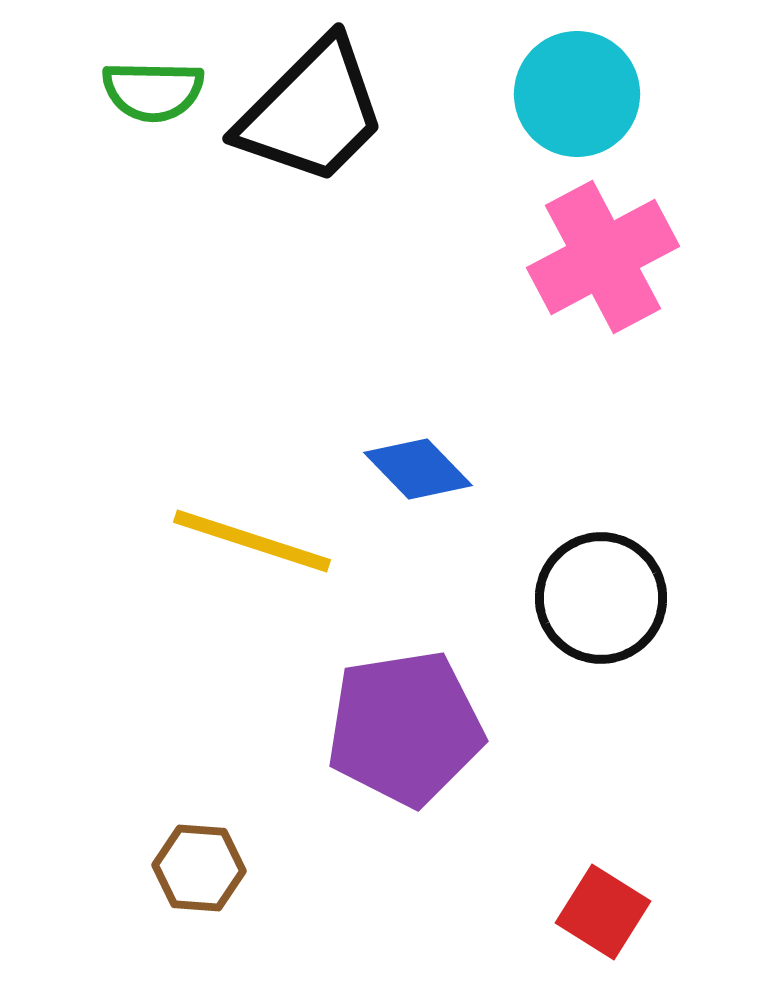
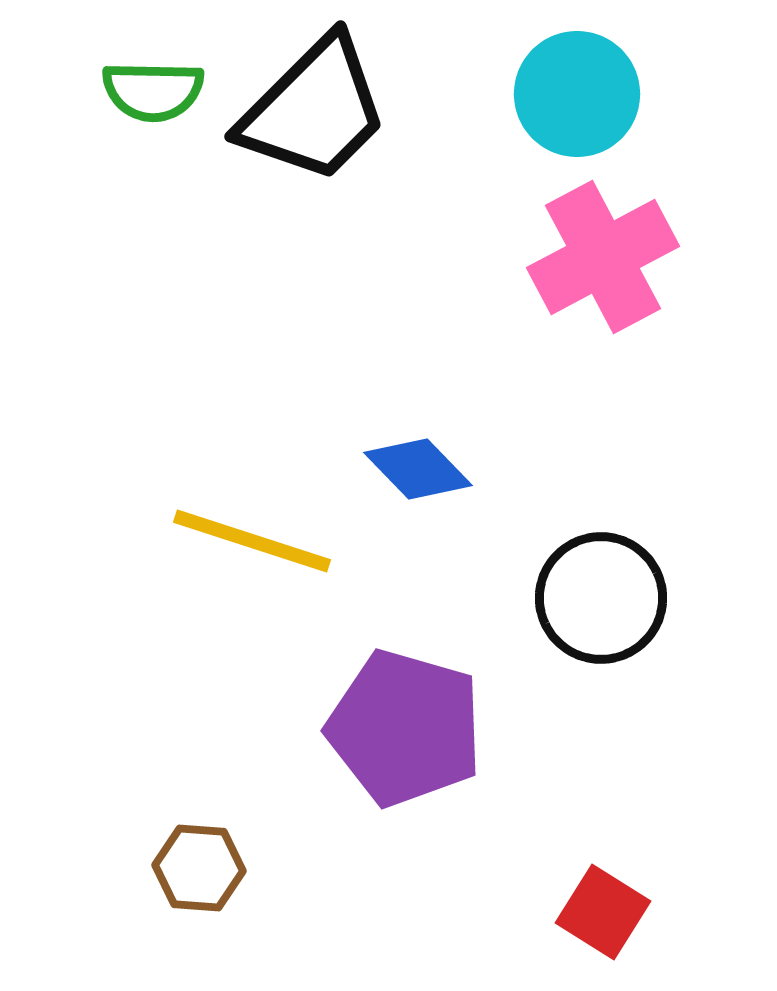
black trapezoid: moved 2 px right, 2 px up
purple pentagon: rotated 25 degrees clockwise
